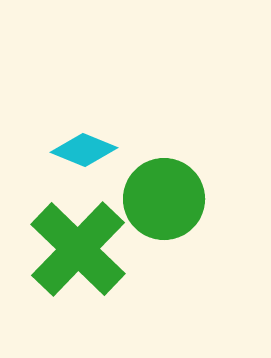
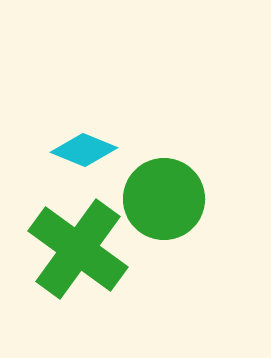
green cross: rotated 8 degrees counterclockwise
